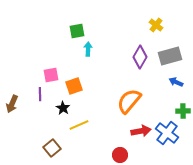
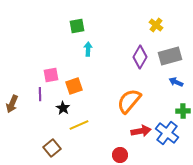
green square: moved 5 px up
